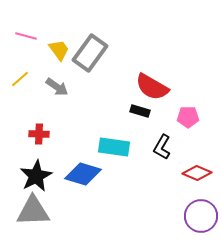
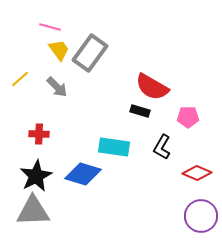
pink line: moved 24 px right, 9 px up
gray arrow: rotated 10 degrees clockwise
